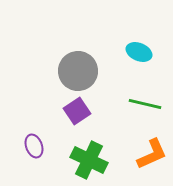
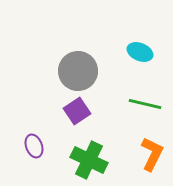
cyan ellipse: moved 1 px right
orange L-shape: rotated 40 degrees counterclockwise
